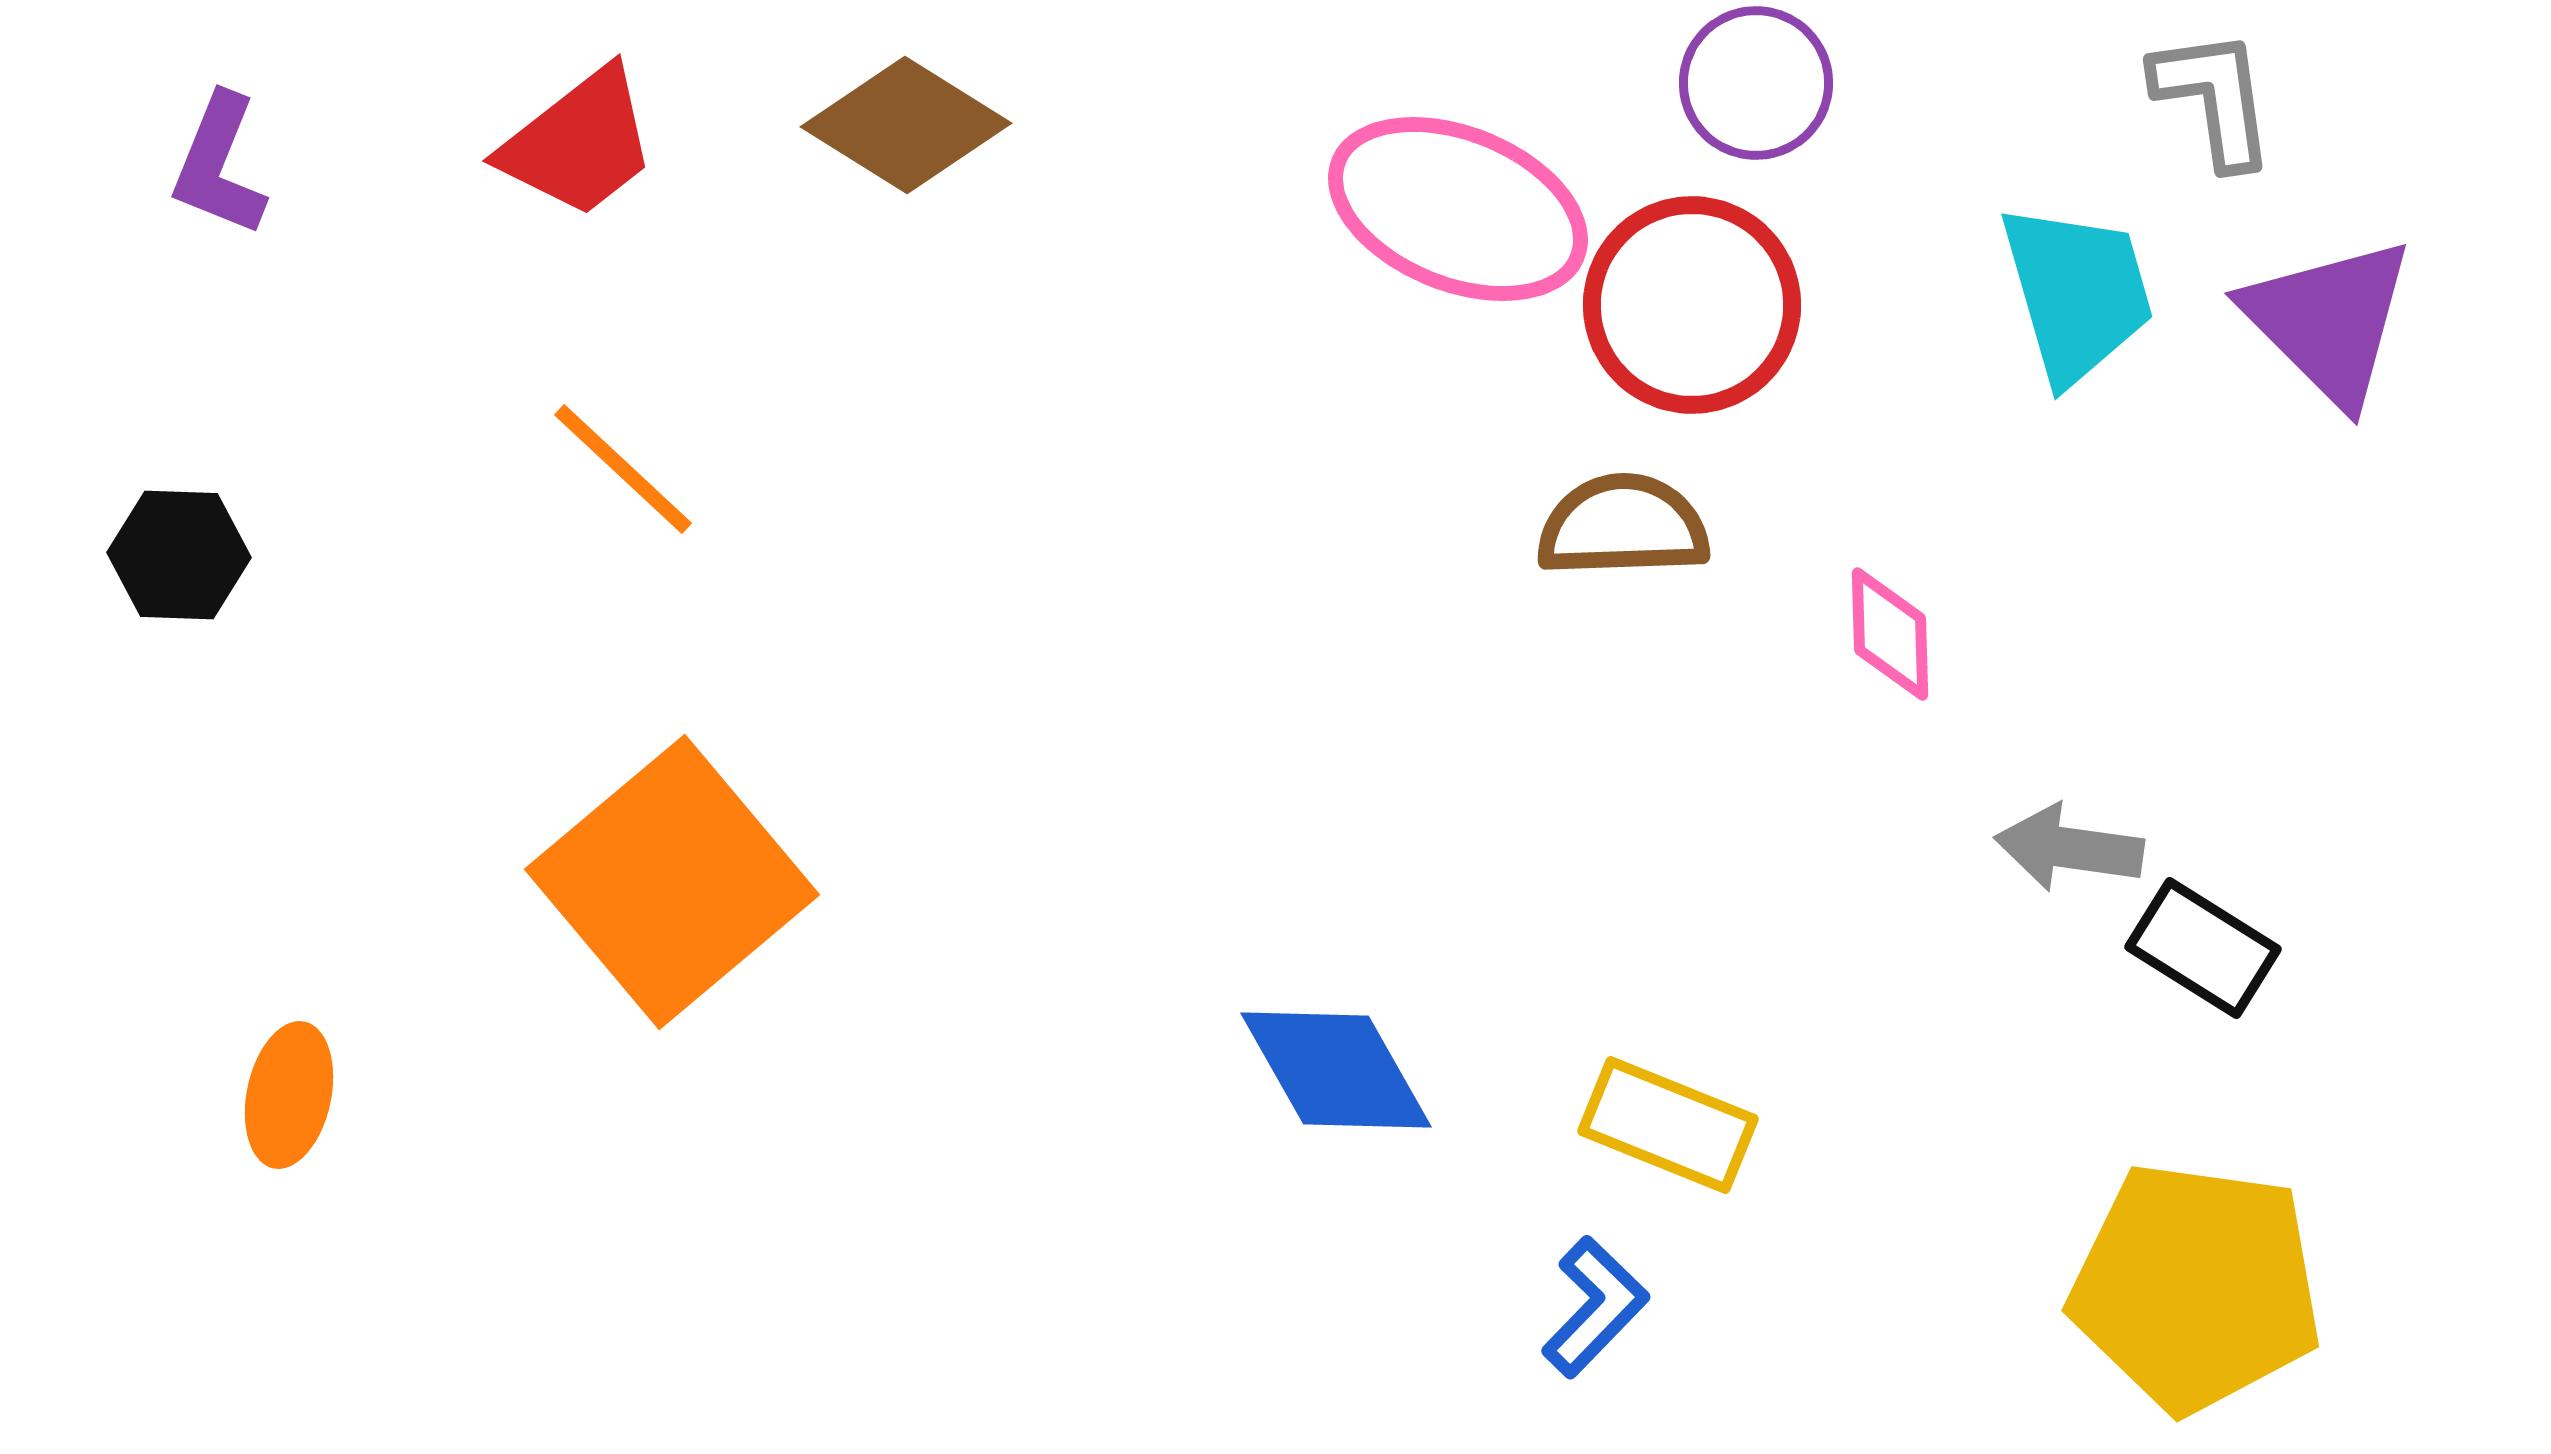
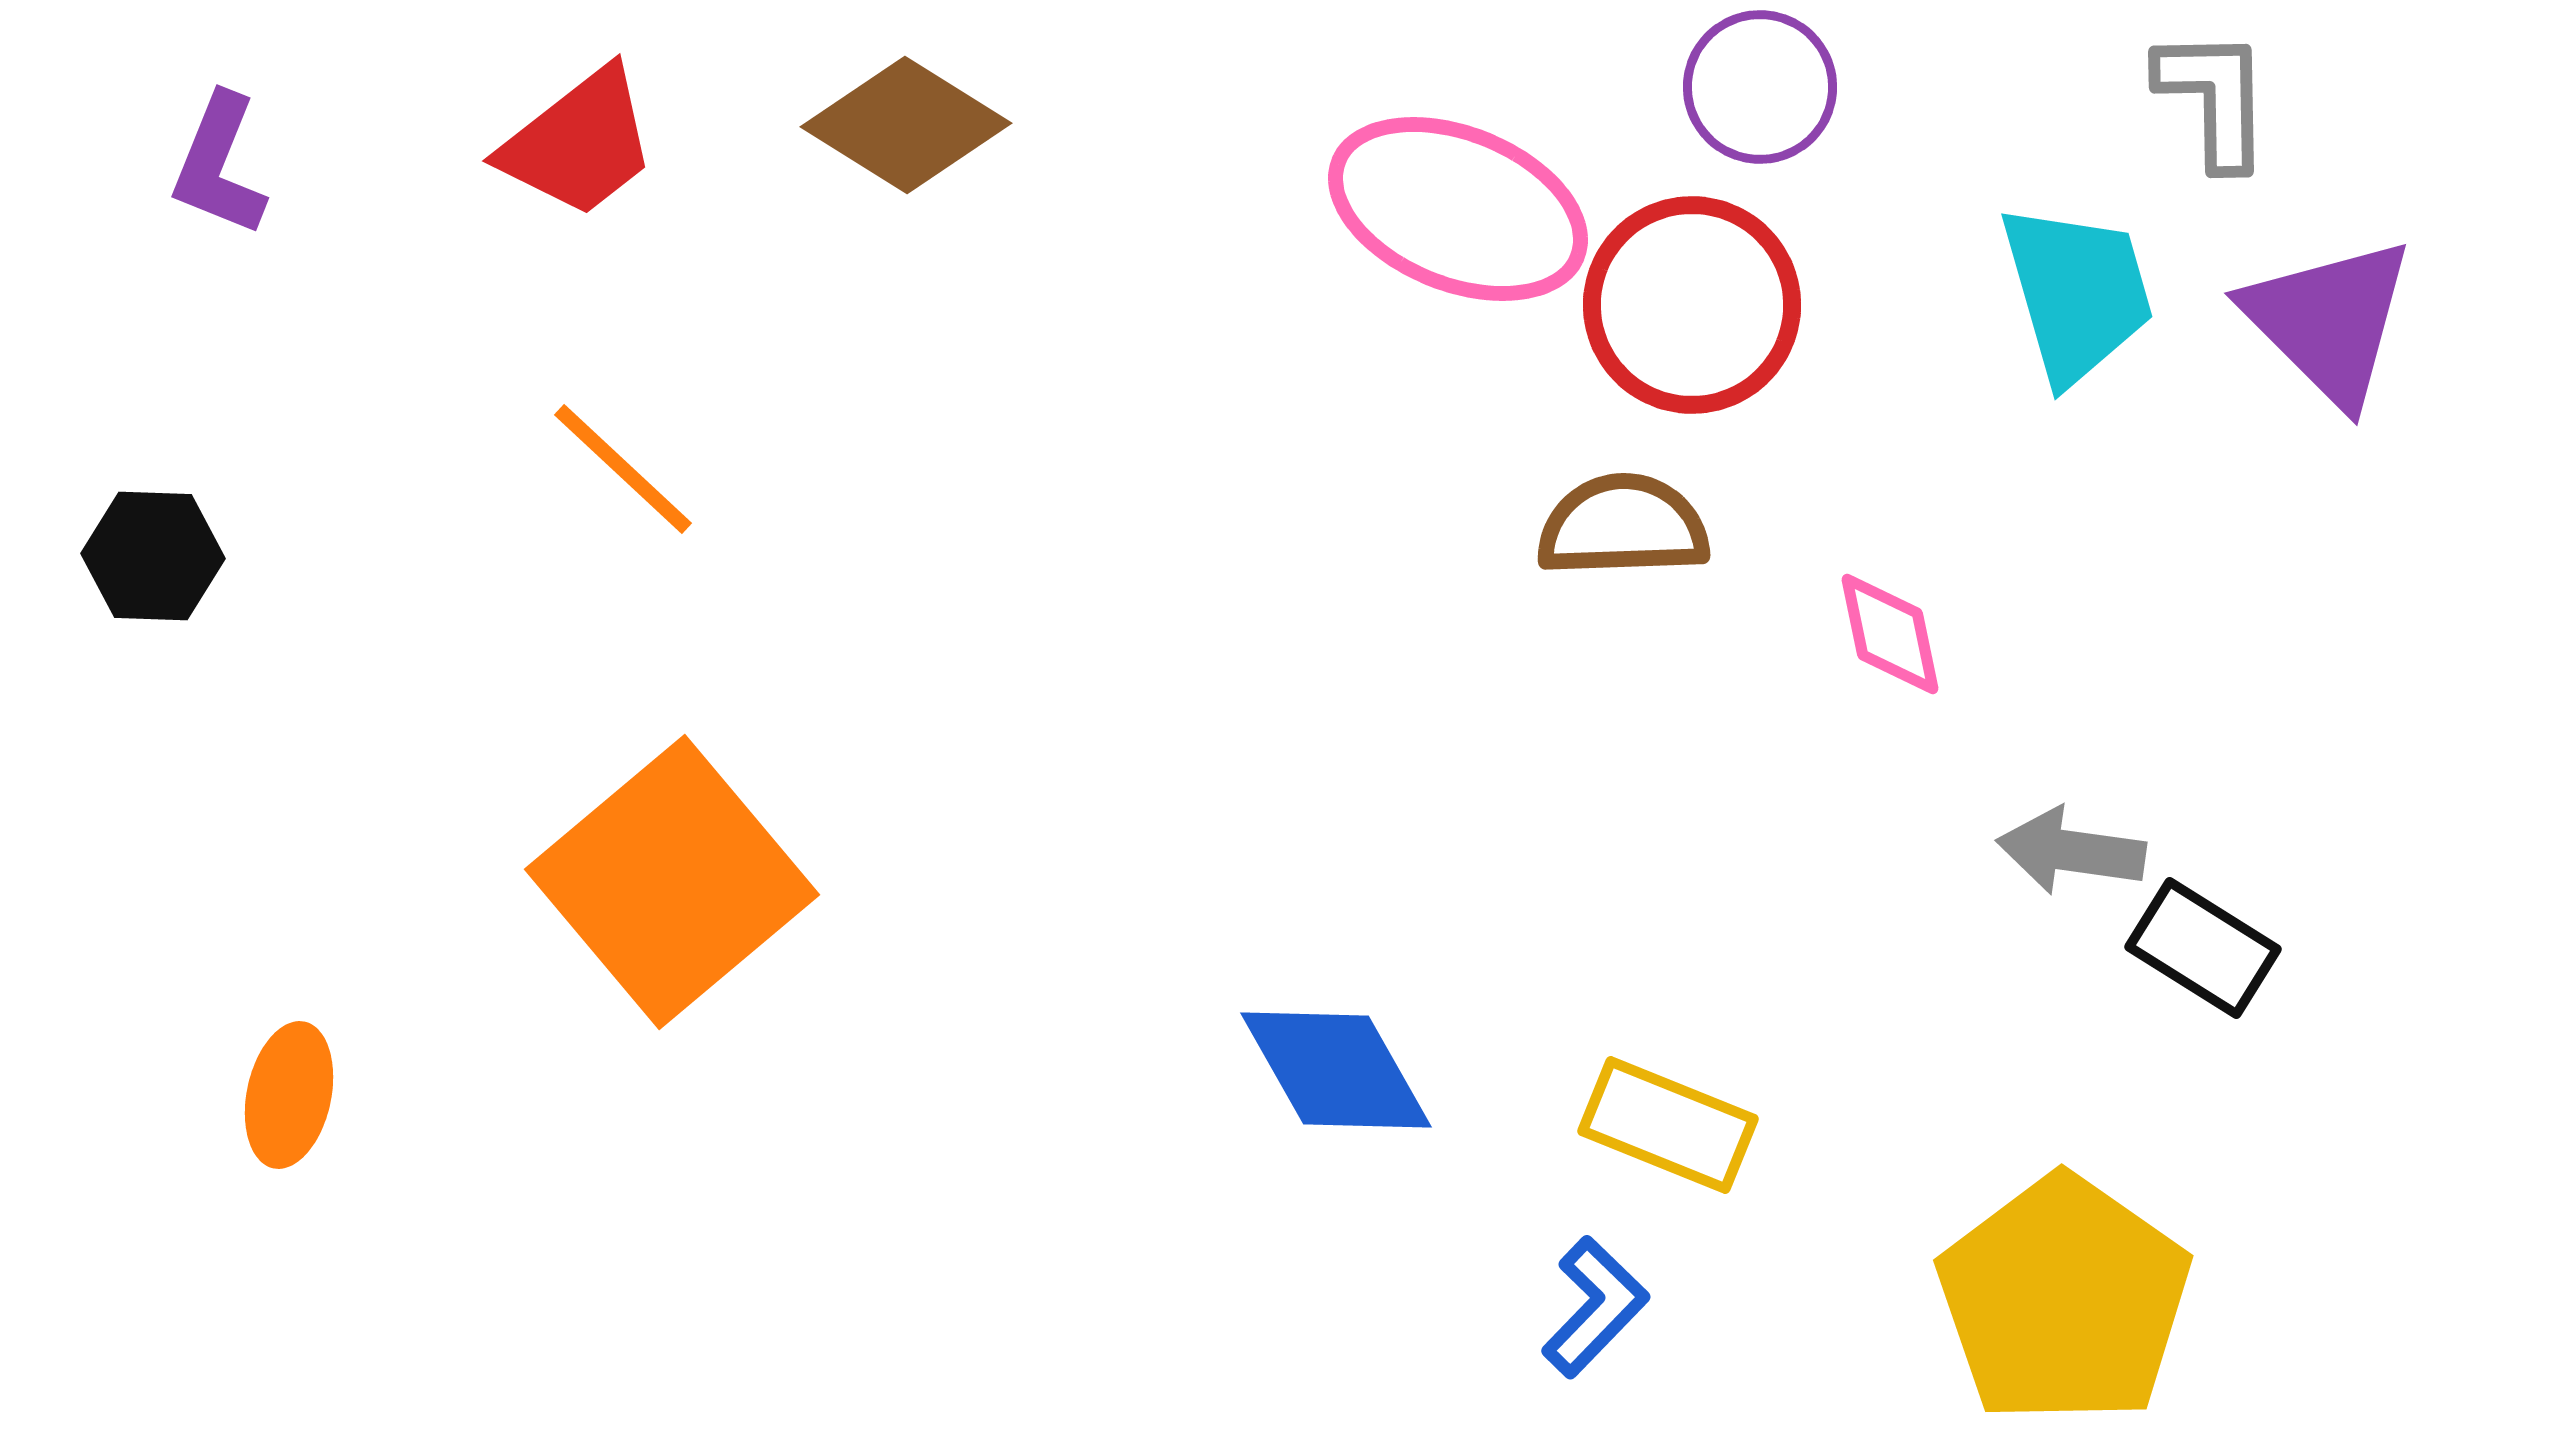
purple circle: moved 4 px right, 4 px down
gray L-shape: rotated 7 degrees clockwise
black hexagon: moved 26 px left, 1 px down
pink diamond: rotated 10 degrees counterclockwise
gray arrow: moved 2 px right, 3 px down
yellow pentagon: moved 132 px left, 13 px down; rotated 27 degrees clockwise
